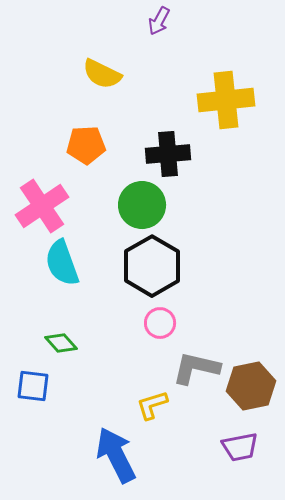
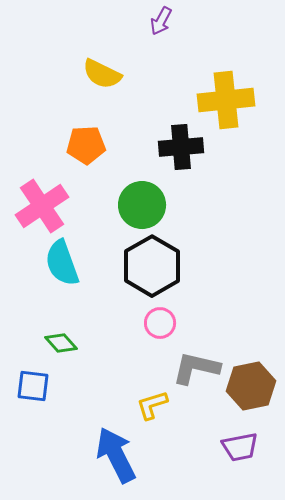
purple arrow: moved 2 px right
black cross: moved 13 px right, 7 px up
